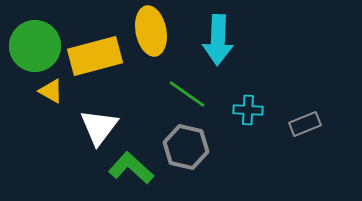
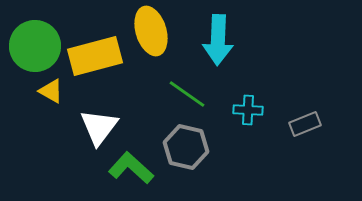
yellow ellipse: rotated 6 degrees counterclockwise
